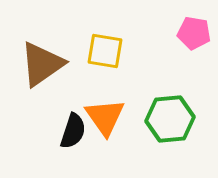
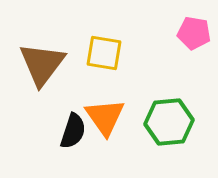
yellow square: moved 1 px left, 2 px down
brown triangle: rotated 18 degrees counterclockwise
green hexagon: moved 1 px left, 3 px down
